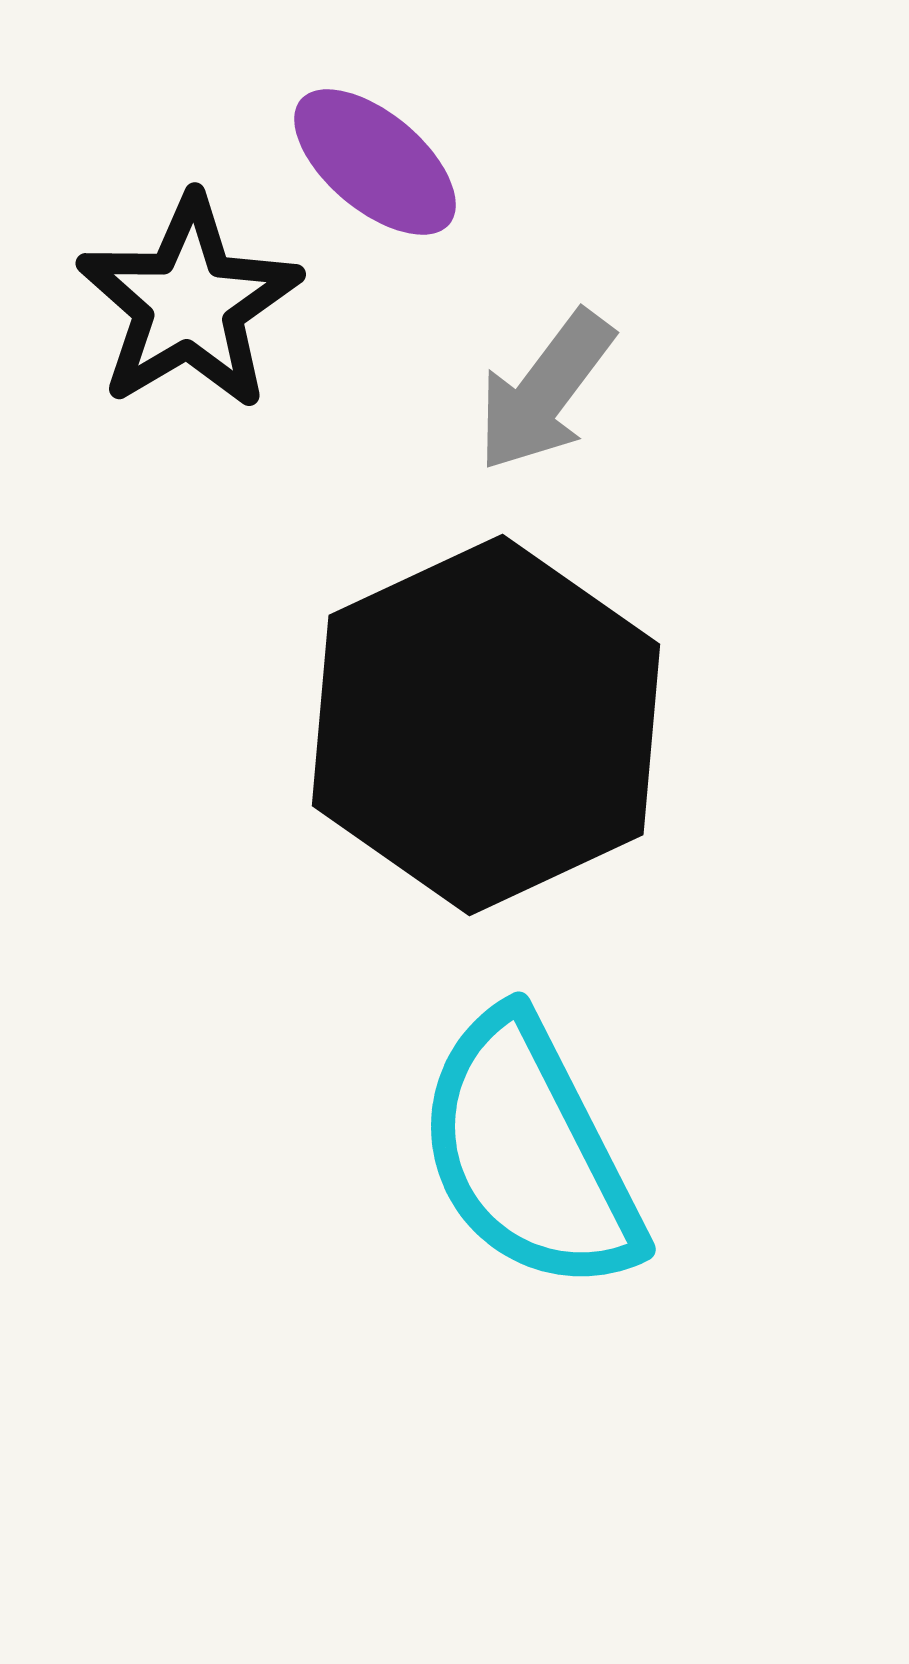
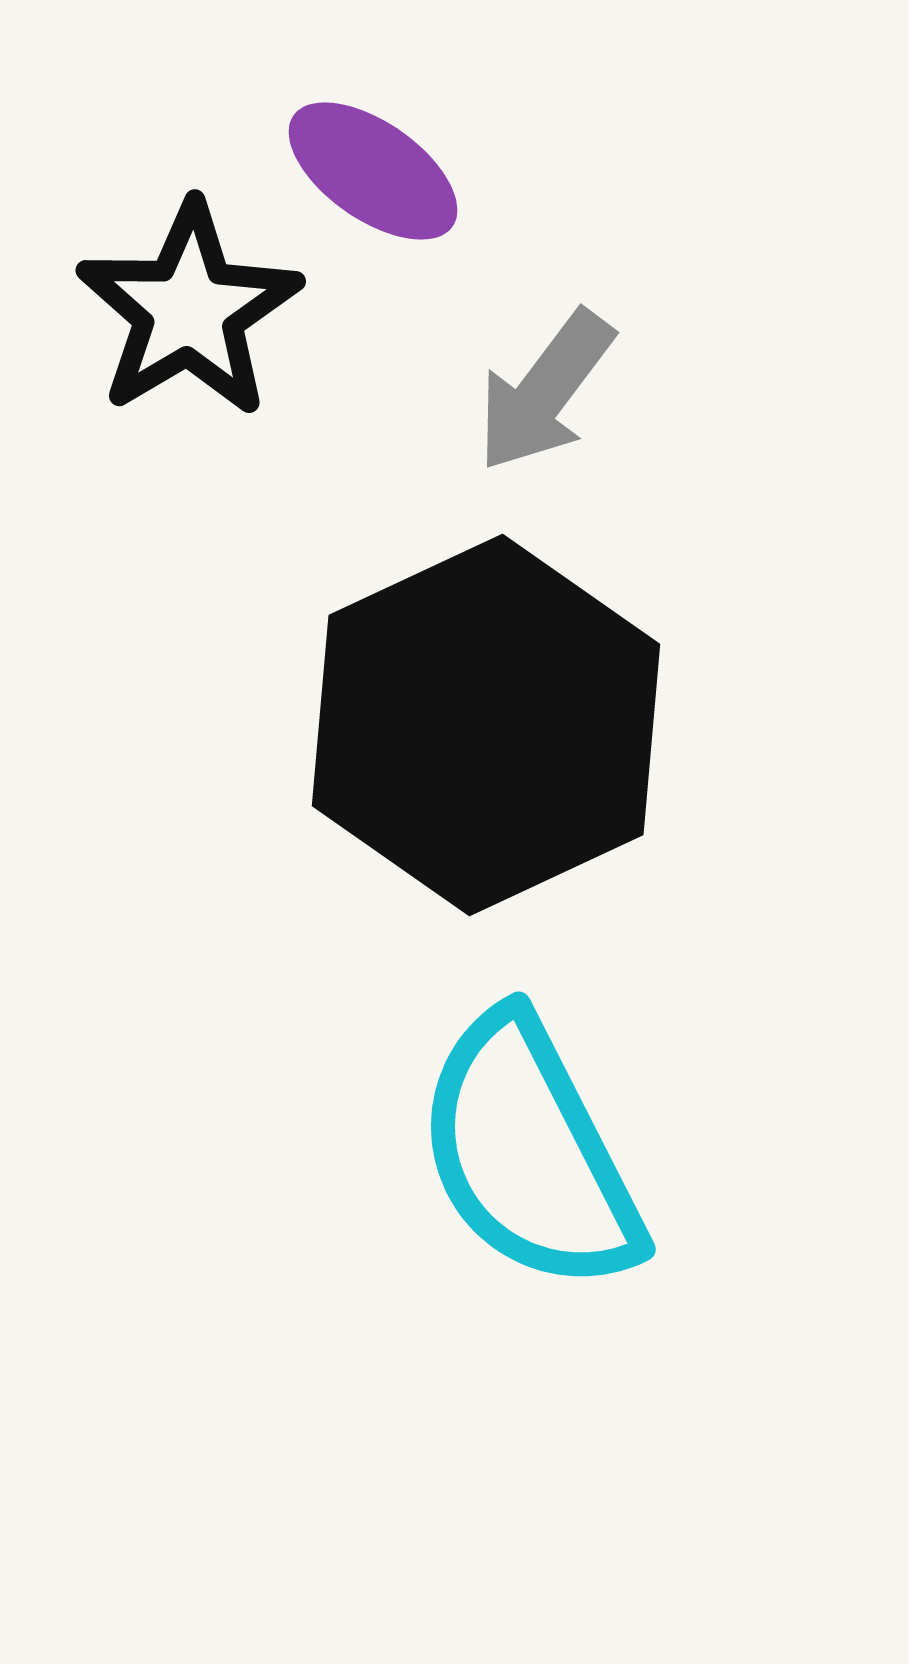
purple ellipse: moved 2 px left, 9 px down; rotated 5 degrees counterclockwise
black star: moved 7 px down
